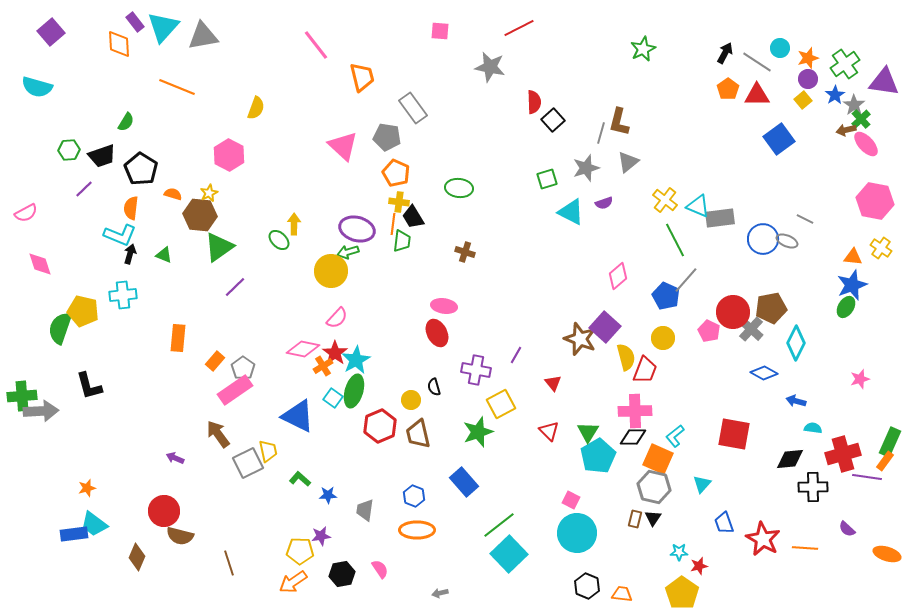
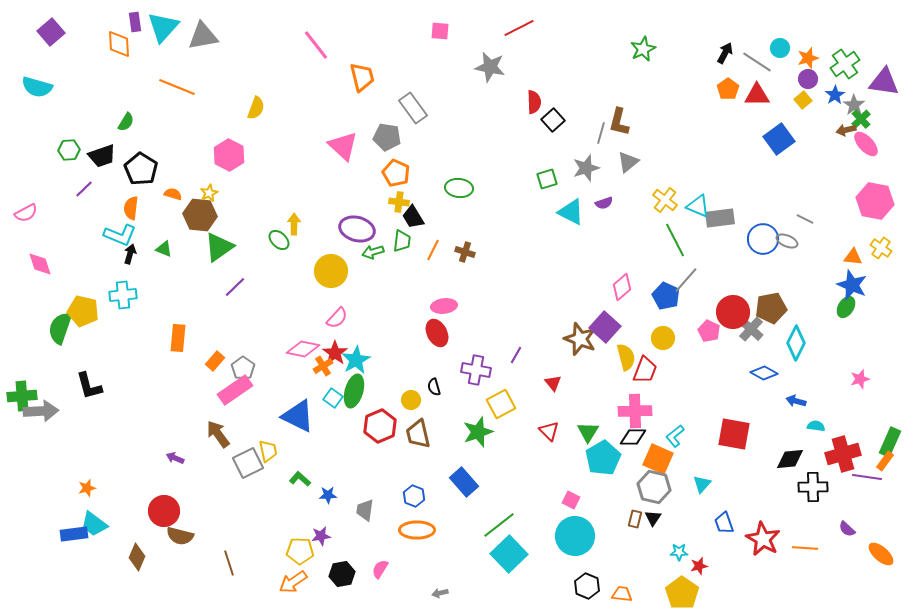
purple rectangle at (135, 22): rotated 30 degrees clockwise
orange line at (393, 224): moved 40 px right, 26 px down; rotated 20 degrees clockwise
green arrow at (348, 252): moved 25 px right
green triangle at (164, 255): moved 6 px up
pink diamond at (618, 276): moved 4 px right, 11 px down
blue star at (852, 285): rotated 28 degrees counterclockwise
pink ellipse at (444, 306): rotated 15 degrees counterclockwise
cyan semicircle at (813, 428): moved 3 px right, 2 px up
cyan pentagon at (598, 456): moved 5 px right, 2 px down
cyan circle at (577, 533): moved 2 px left, 3 px down
orange ellipse at (887, 554): moved 6 px left; rotated 24 degrees clockwise
pink semicircle at (380, 569): rotated 114 degrees counterclockwise
